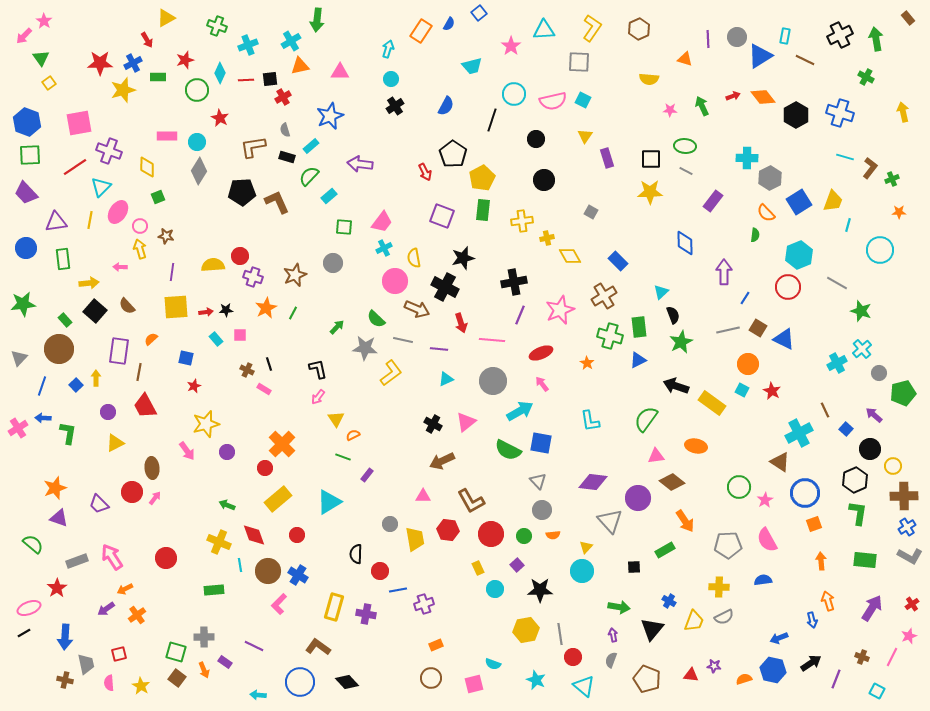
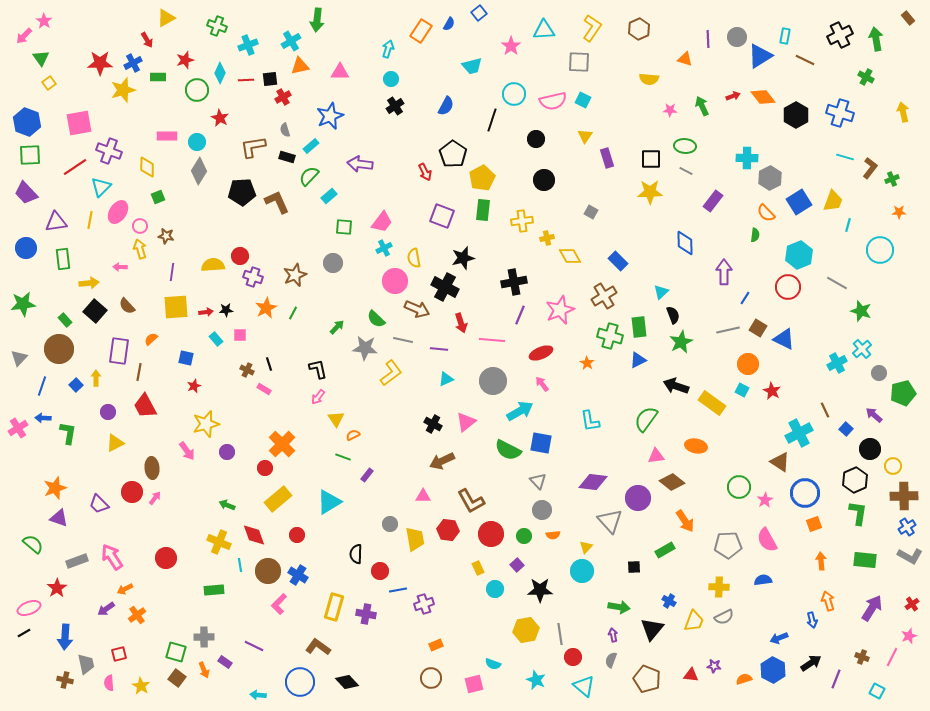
blue hexagon at (773, 670): rotated 15 degrees clockwise
